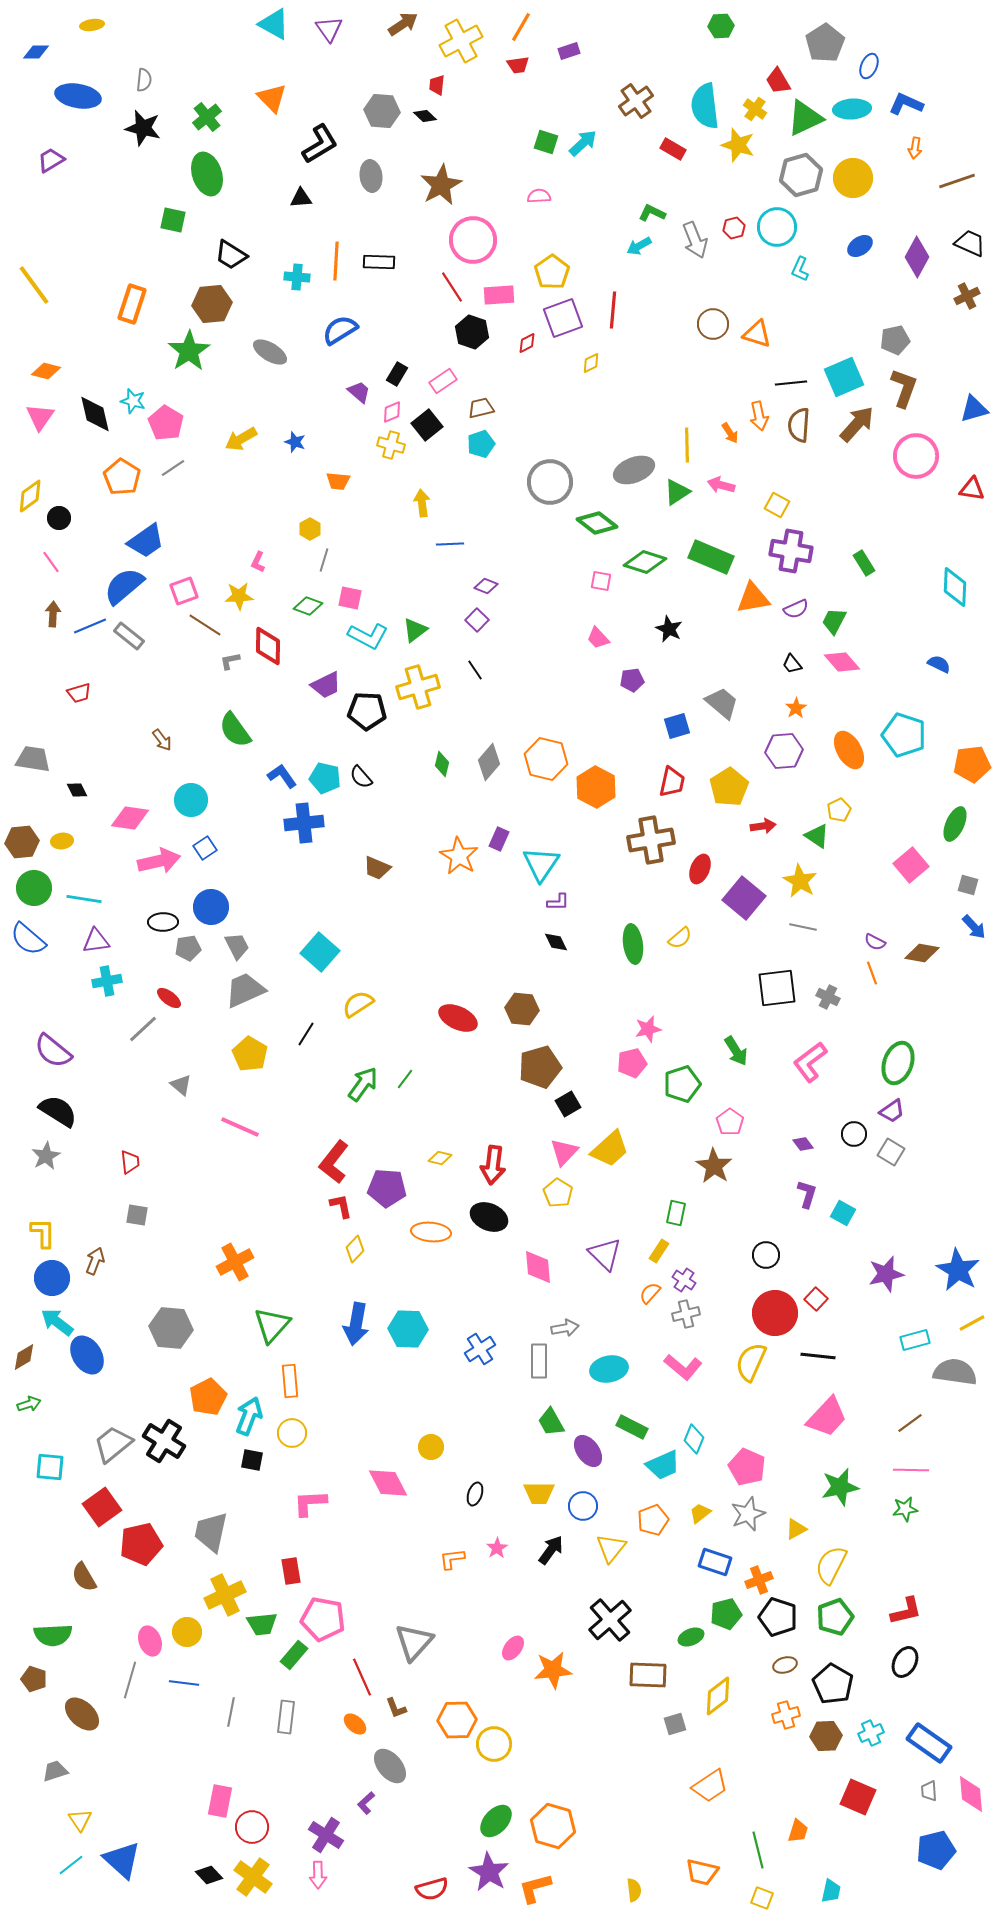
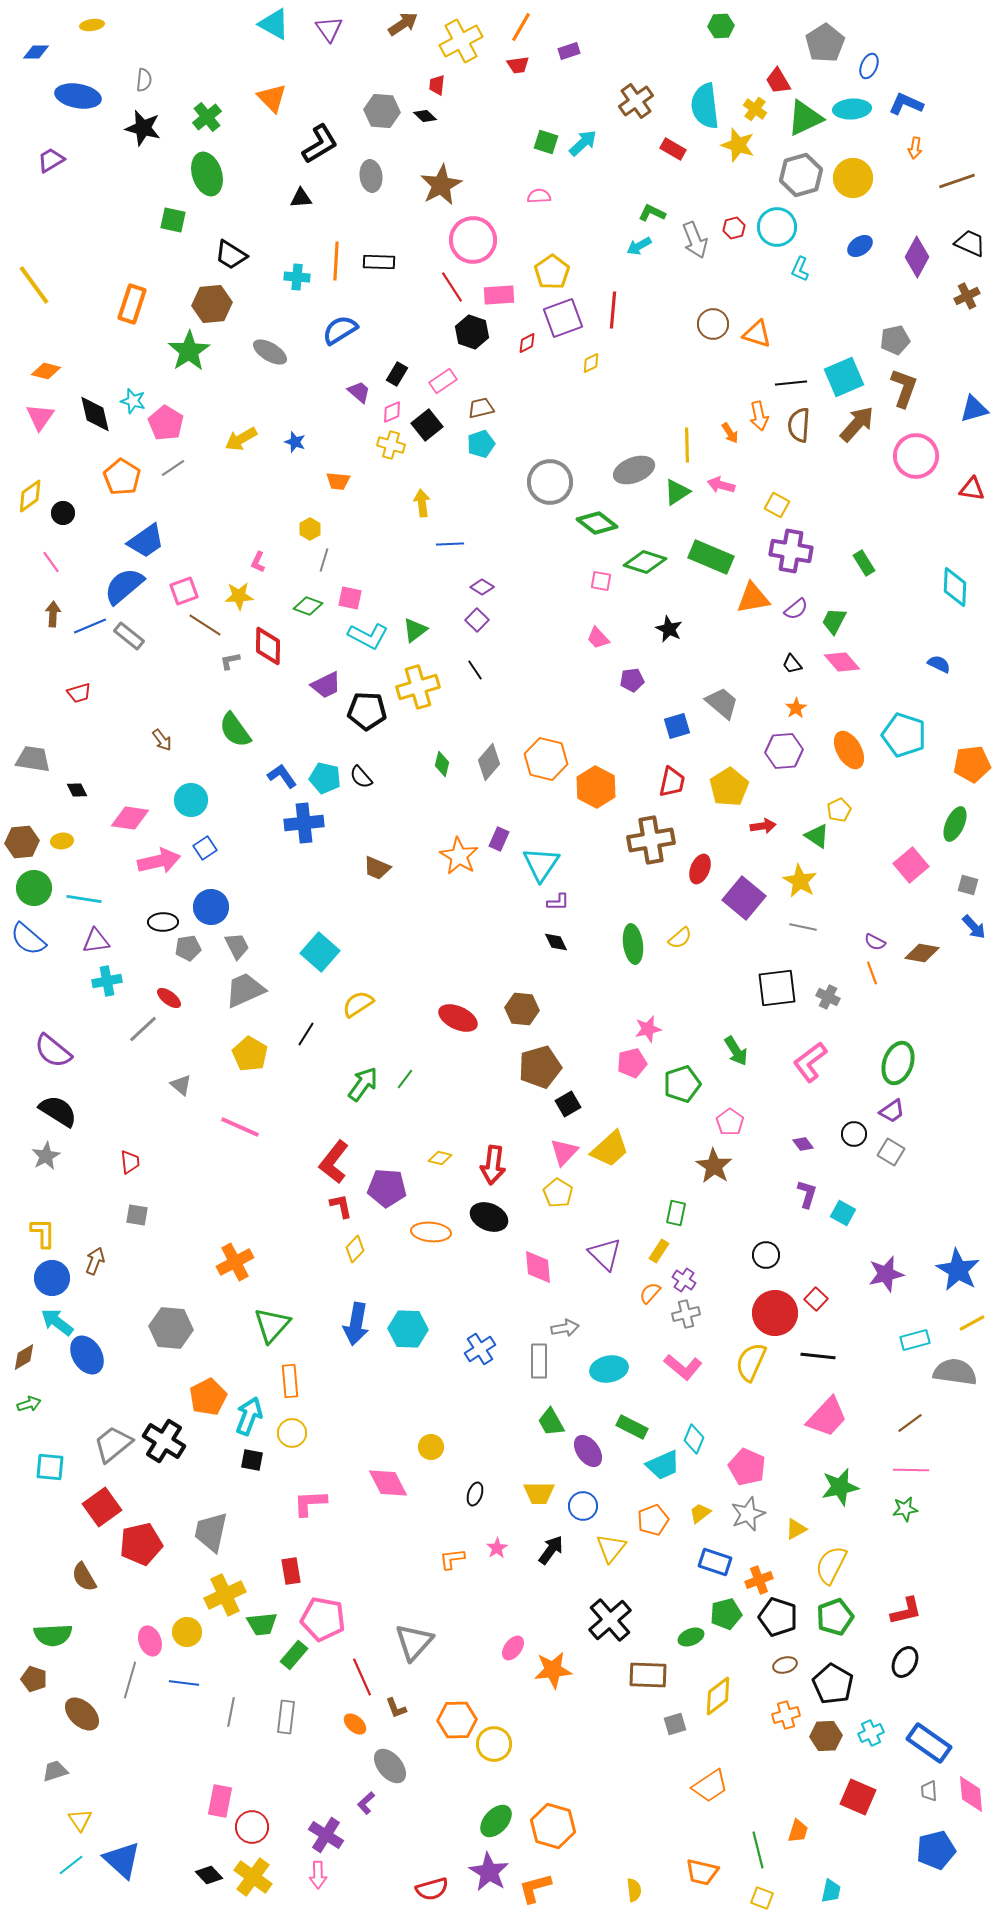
black circle at (59, 518): moved 4 px right, 5 px up
purple diamond at (486, 586): moved 4 px left, 1 px down; rotated 10 degrees clockwise
purple semicircle at (796, 609): rotated 15 degrees counterclockwise
